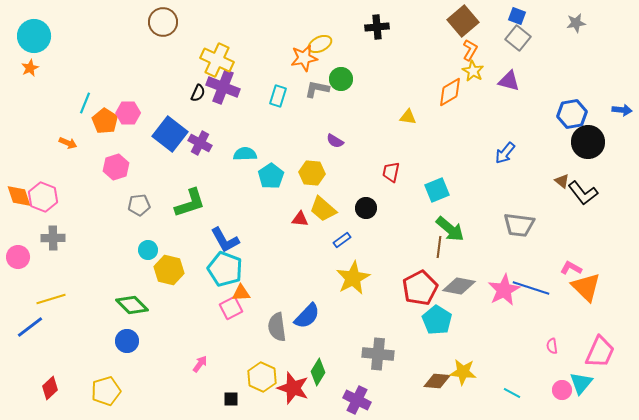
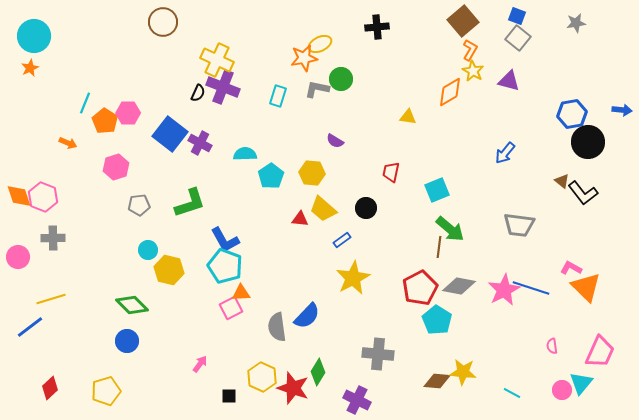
cyan pentagon at (225, 269): moved 3 px up
black square at (231, 399): moved 2 px left, 3 px up
